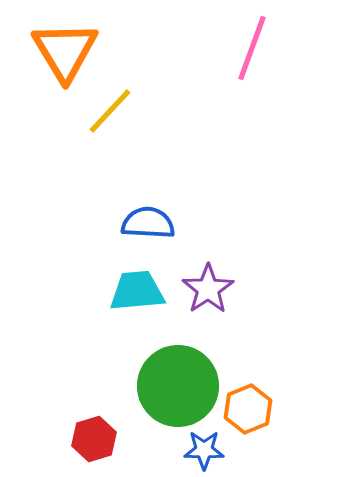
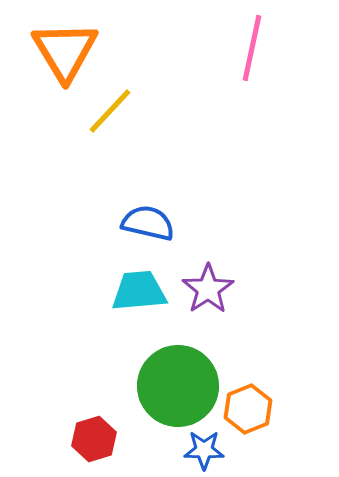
pink line: rotated 8 degrees counterclockwise
blue semicircle: rotated 10 degrees clockwise
cyan trapezoid: moved 2 px right
